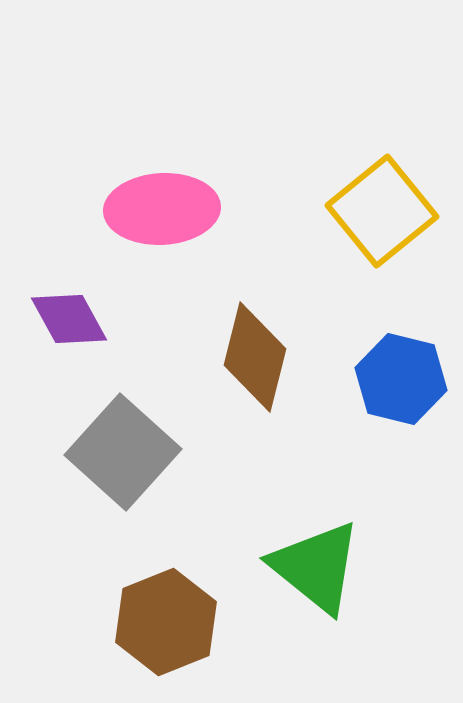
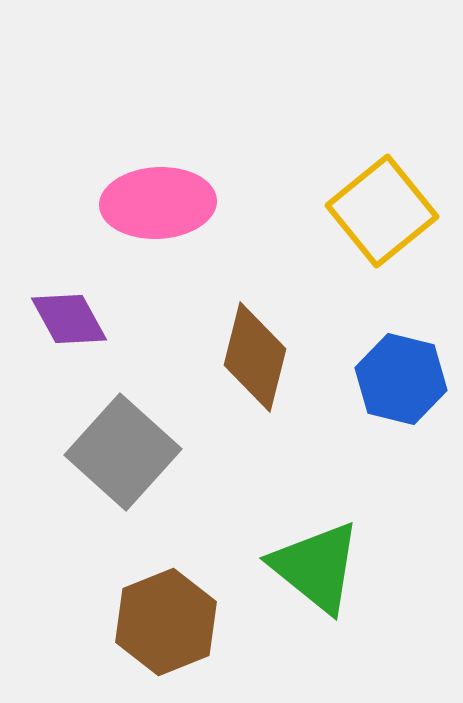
pink ellipse: moved 4 px left, 6 px up
